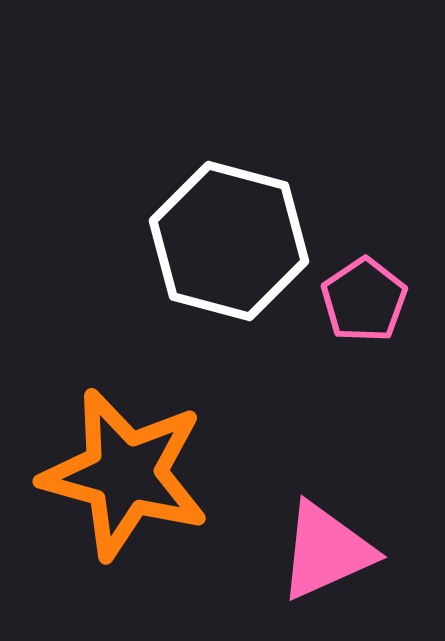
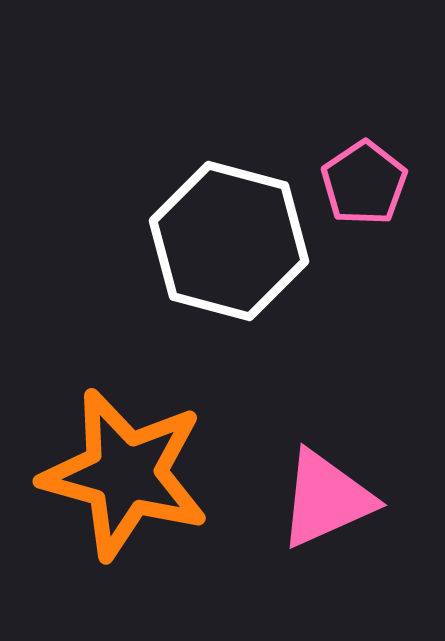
pink pentagon: moved 117 px up
pink triangle: moved 52 px up
